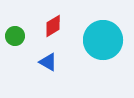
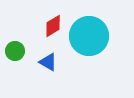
green circle: moved 15 px down
cyan circle: moved 14 px left, 4 px up
